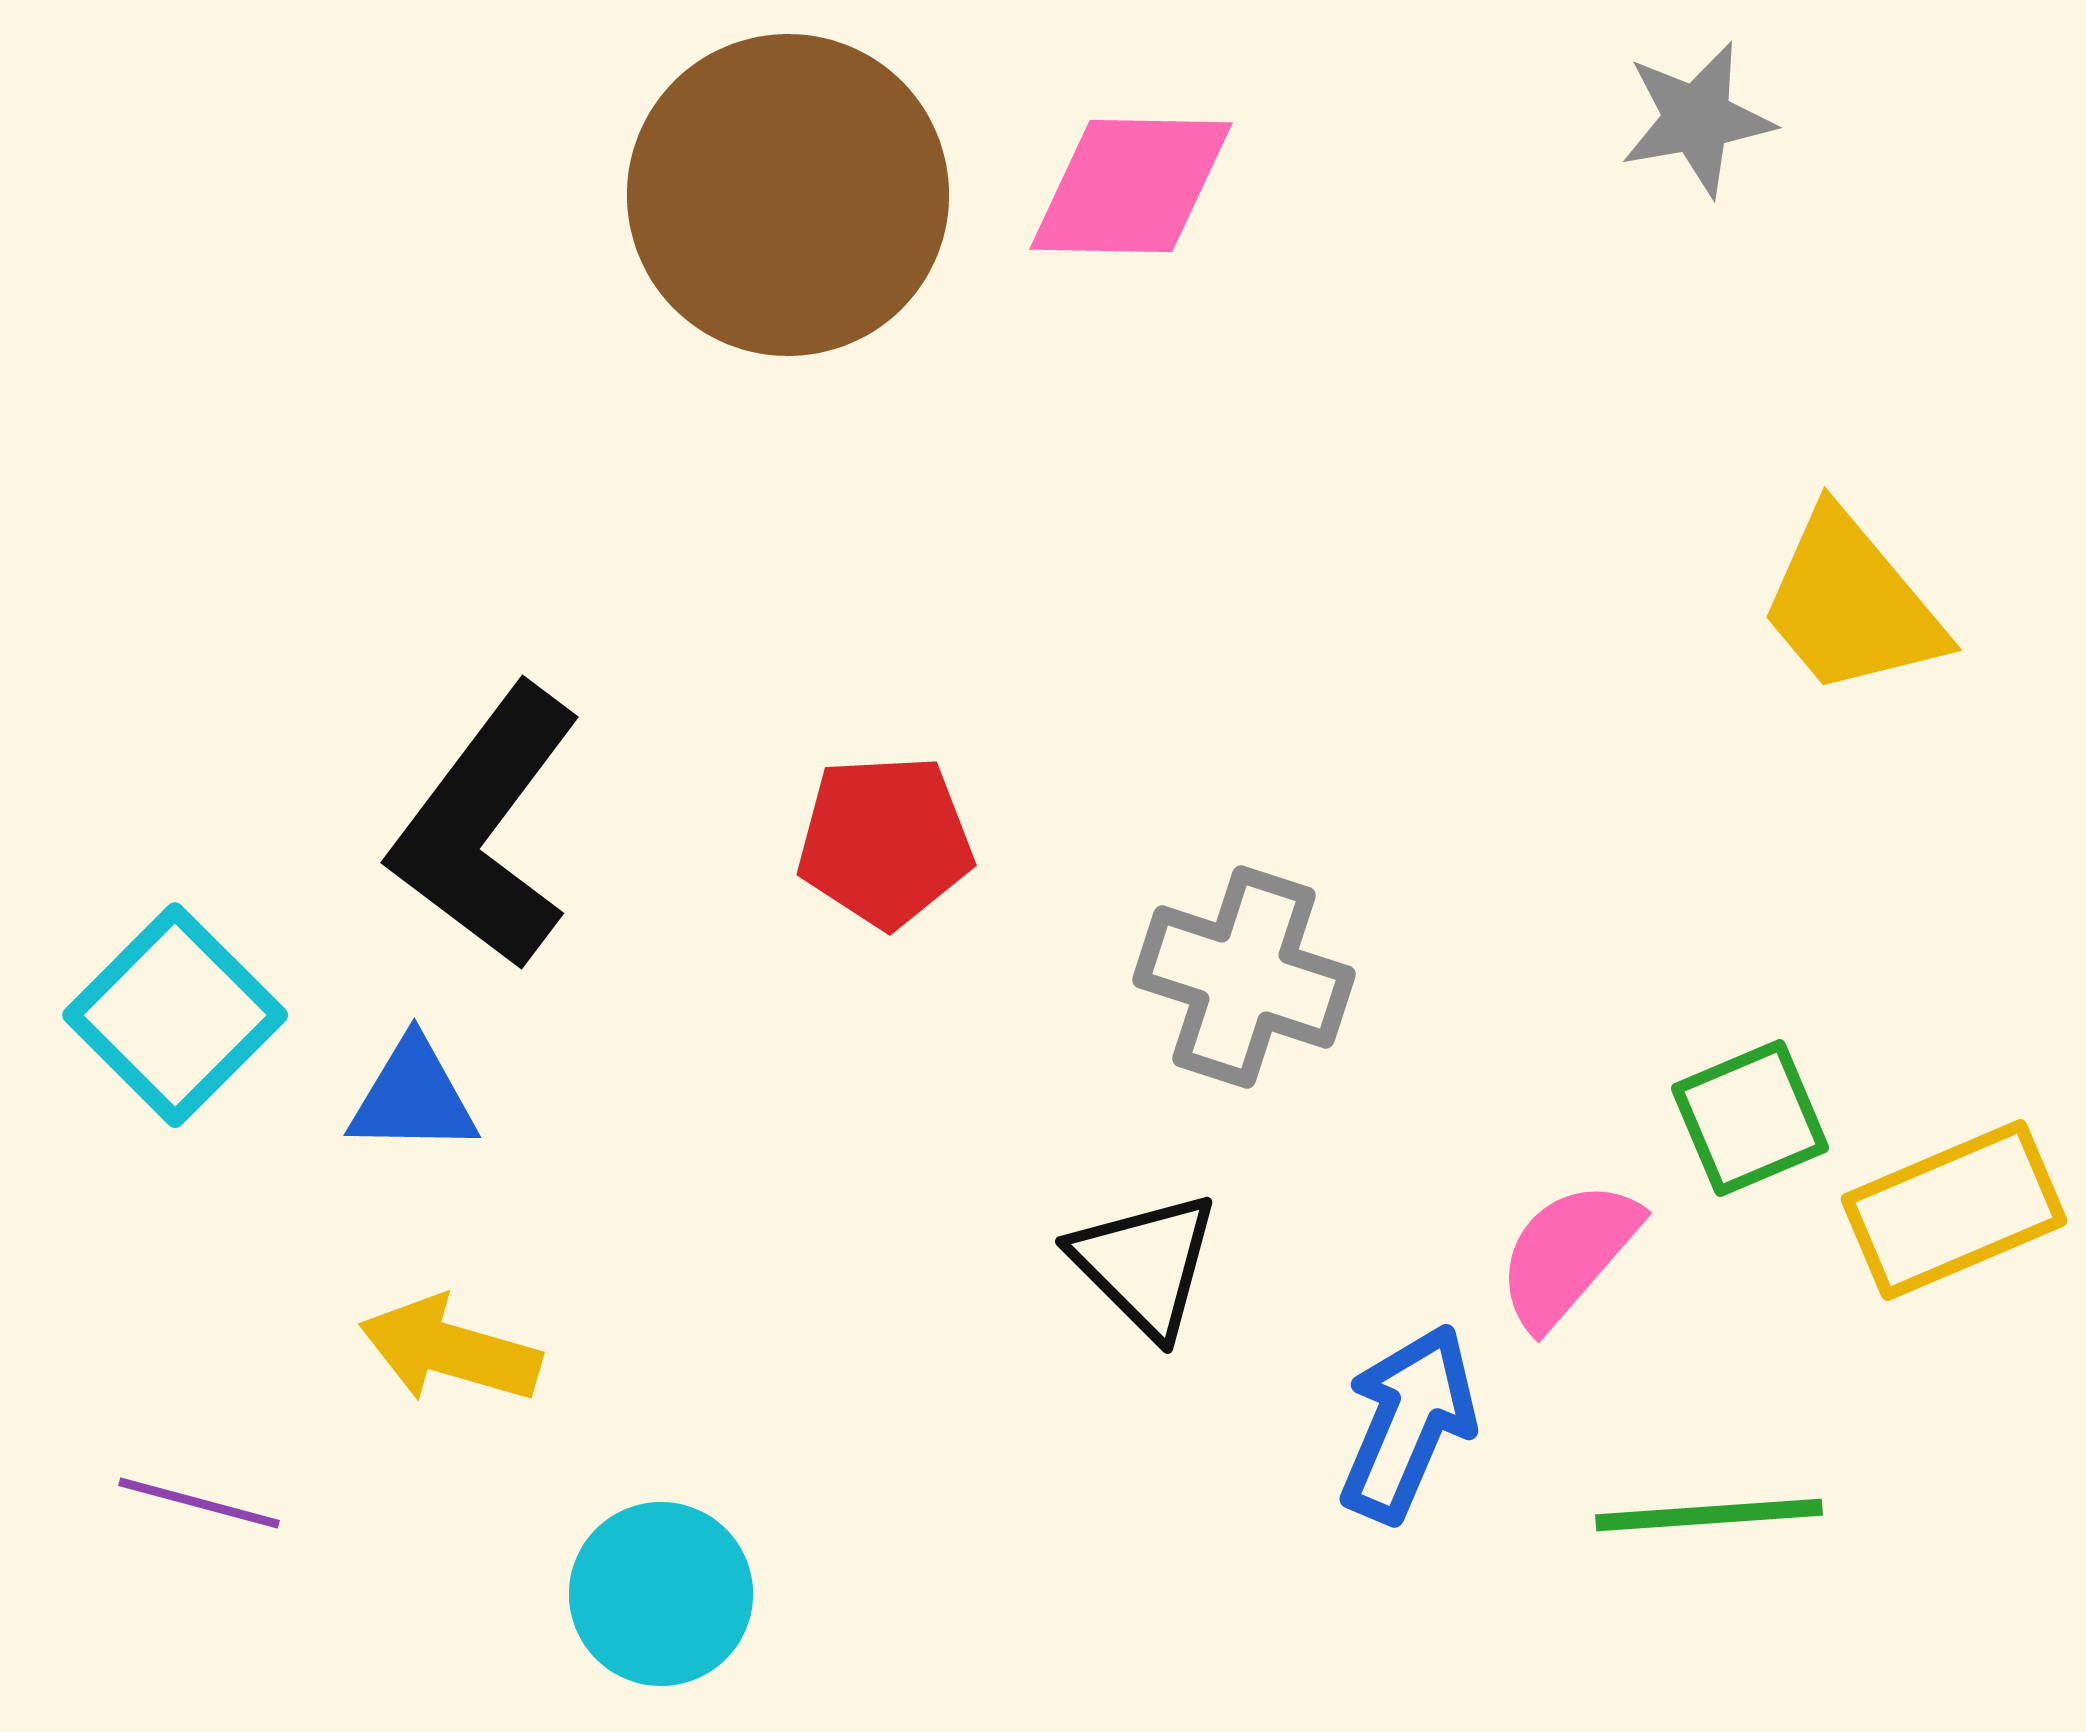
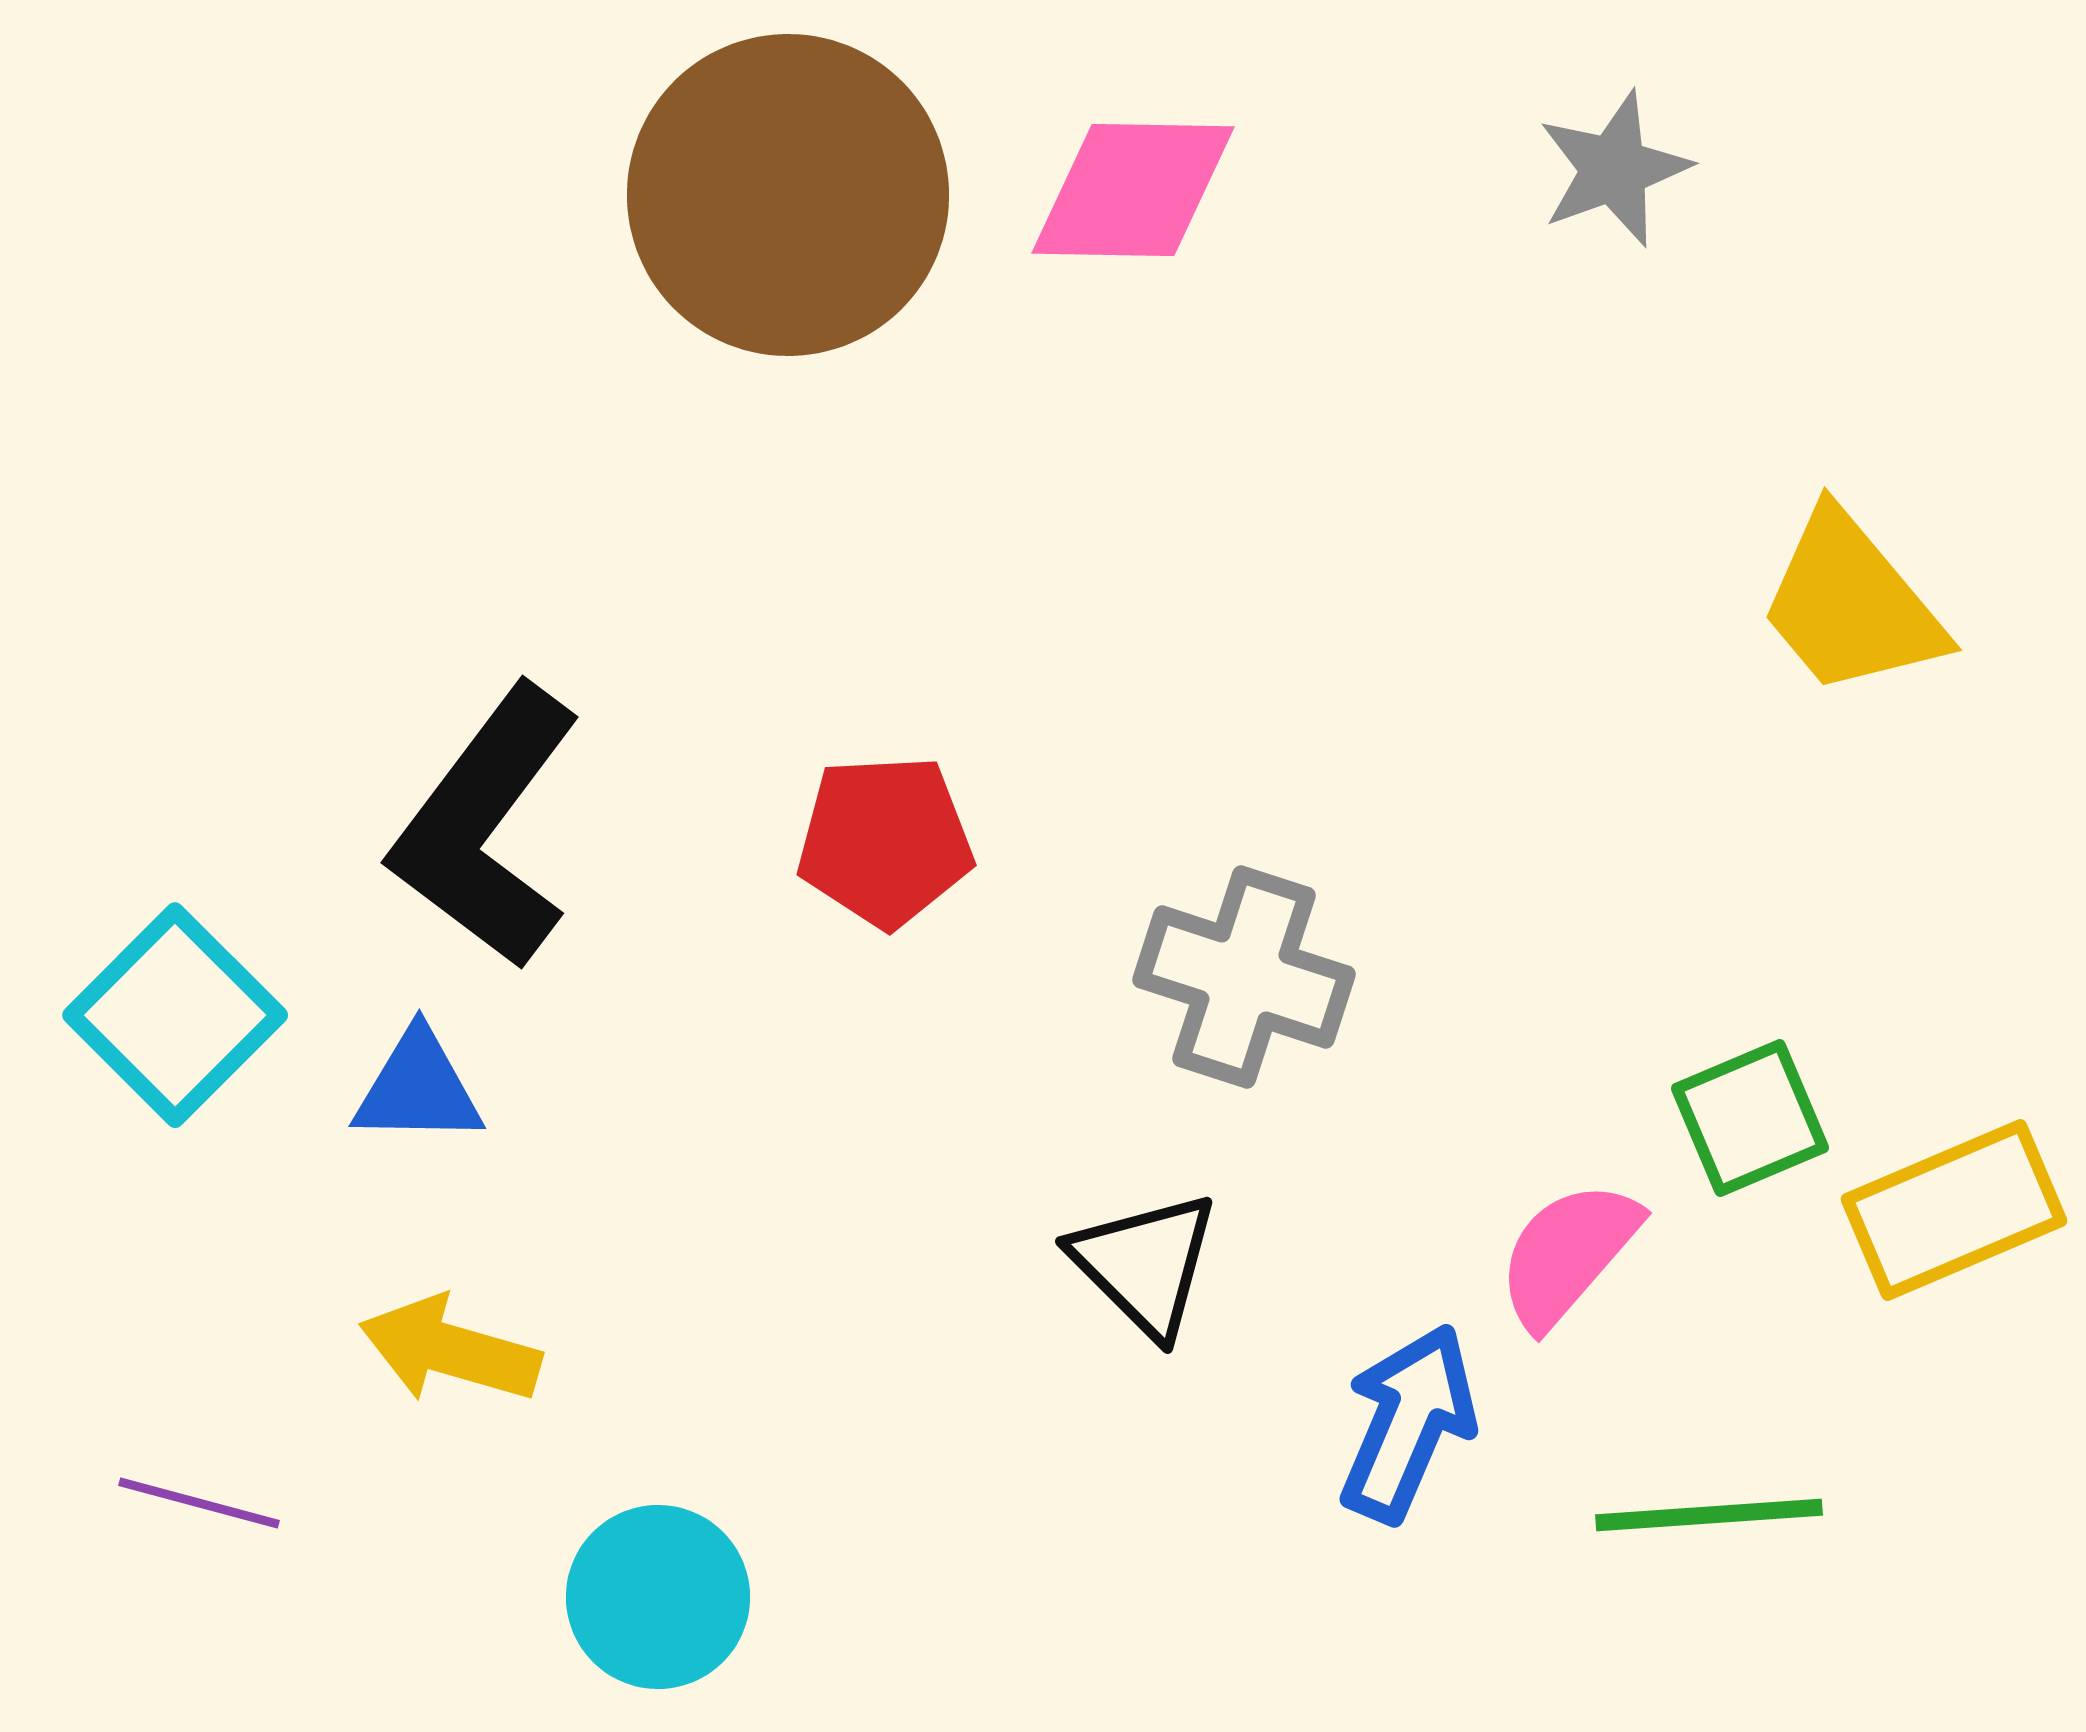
gray star: moved 83 px left, 50 px down; rotated 10 degrees counterclockwise
pink diamond: moved 2 px right, 4 px down
blue triangle: moved 5 px right, 9 px up
cyan circle: moved 3 px left, 3 px down
